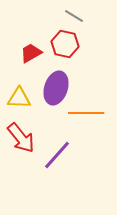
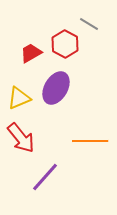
gray line: moved 15 px right, 8 px down
red hexagon: rotated 16 degrees clockwise
purple ellipse: rotated 12 degrees clockwise
yellow triangle: rotated 25 degrees counterclockwise
orange line: moved 4 px right, 28 px down
purple line: moved 12 px left, 22 px down
